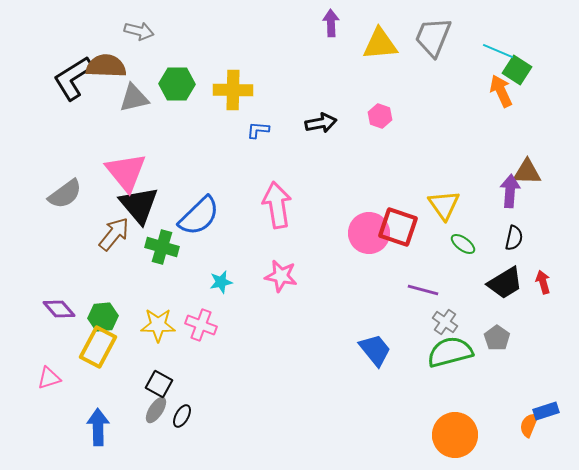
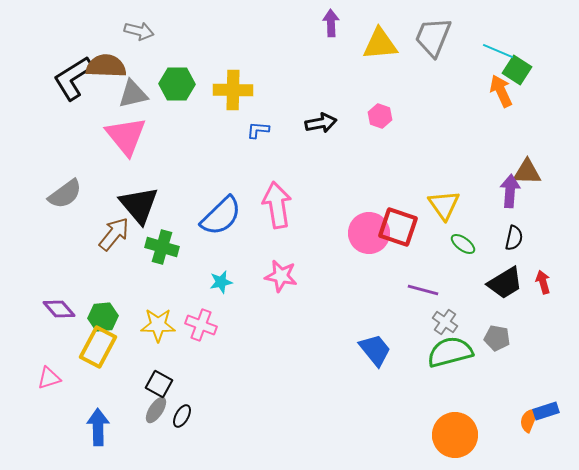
gray triangle at (134, 98): moved 1 px left, 4 px up
pink triangle at (126, 172): moved 36 px up
blue semicircle at (199, 216): moved 22 px right
gray pentagon at (497, 338): rotated 25 degrees counterclockwise
orange semicircle at (529, 425): moved 5 px up
